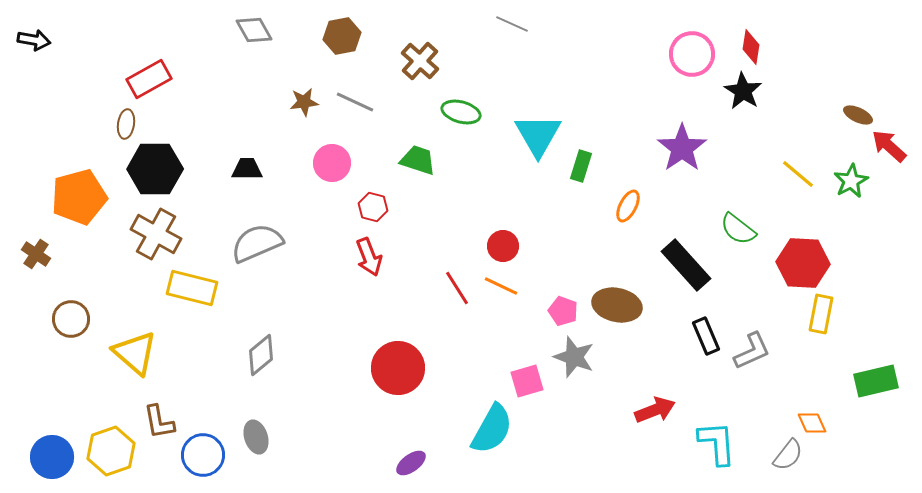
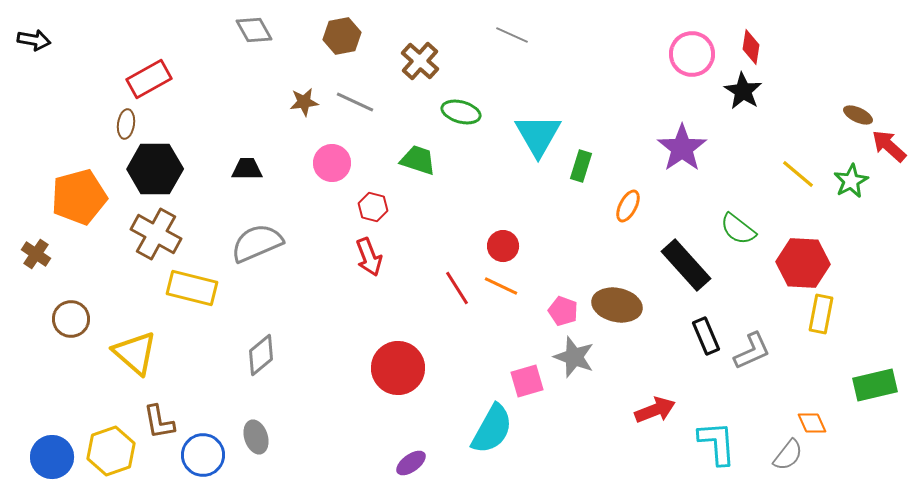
gray line at (512, 24): moved 11 px down
green rectangle at (876, 381): moved 1 px left, 4 px down
